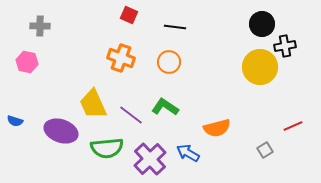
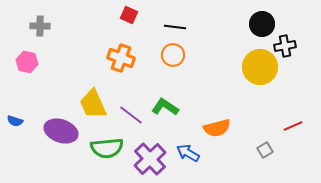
orange circle: moved 4 px right, 7 px up
